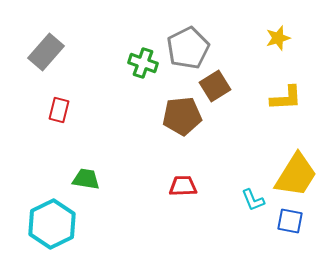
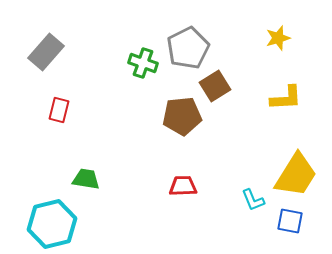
cyan hexagon: rotated 12 degrees clockwise
